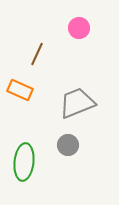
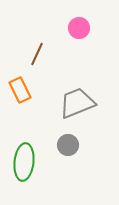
orange rectangle: rotated 40 degrees clockwise
